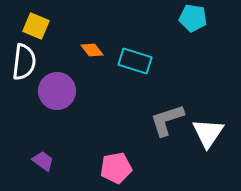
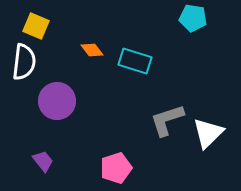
purple circle: moved 10 px down
white triangle: rotated 12 degrees clockwise
purple trapezoid: rotated 15 degrees clockwise
pink pentagon: rotated 8 degrees counterclockwise
